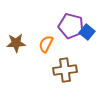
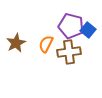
blue square: moved 1 px right, 2 px up
brown star: rotated 24 degrees counterclockwise
brown cross: moved 4 px right, 18 px up
